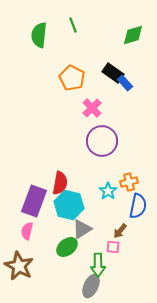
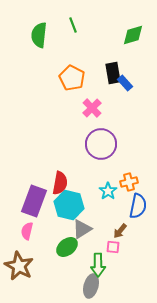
black rectangle: rotated 45 degrees clockwise
purple circle: moved 1 px left, 3 px down
gray ellipse: rotated 10 degrees counterclockwise
